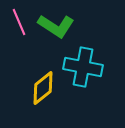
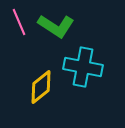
yellow diamond: moved 2 px left, 1 px up
